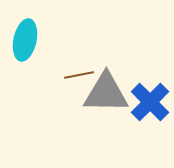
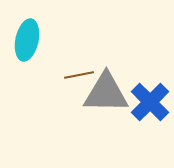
cyan ellipse: moved 2 px right
